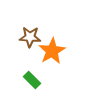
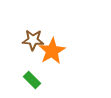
brown star: moved 3 px right, 3 px down
